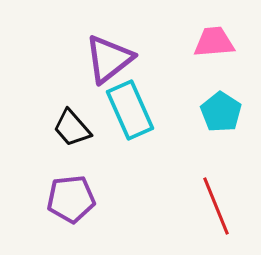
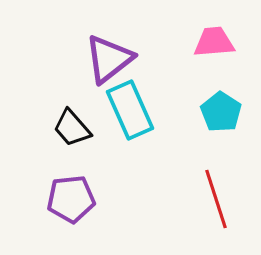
red line: moved 7 px up; rotated 4 degrees clockwise
